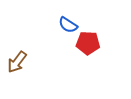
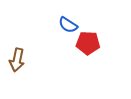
brown arrow: moved 2 px up; rotated 25 degrees counterclockwise
